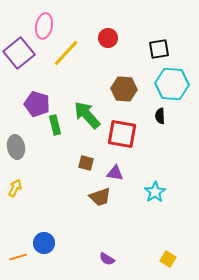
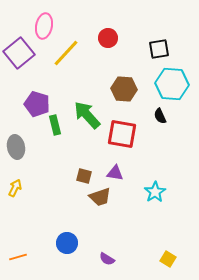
black semicircle: rotated 21 degrees counterclockwise
brown square: moved 2 px left, 13 px down
blue circle: moved 23 px right
